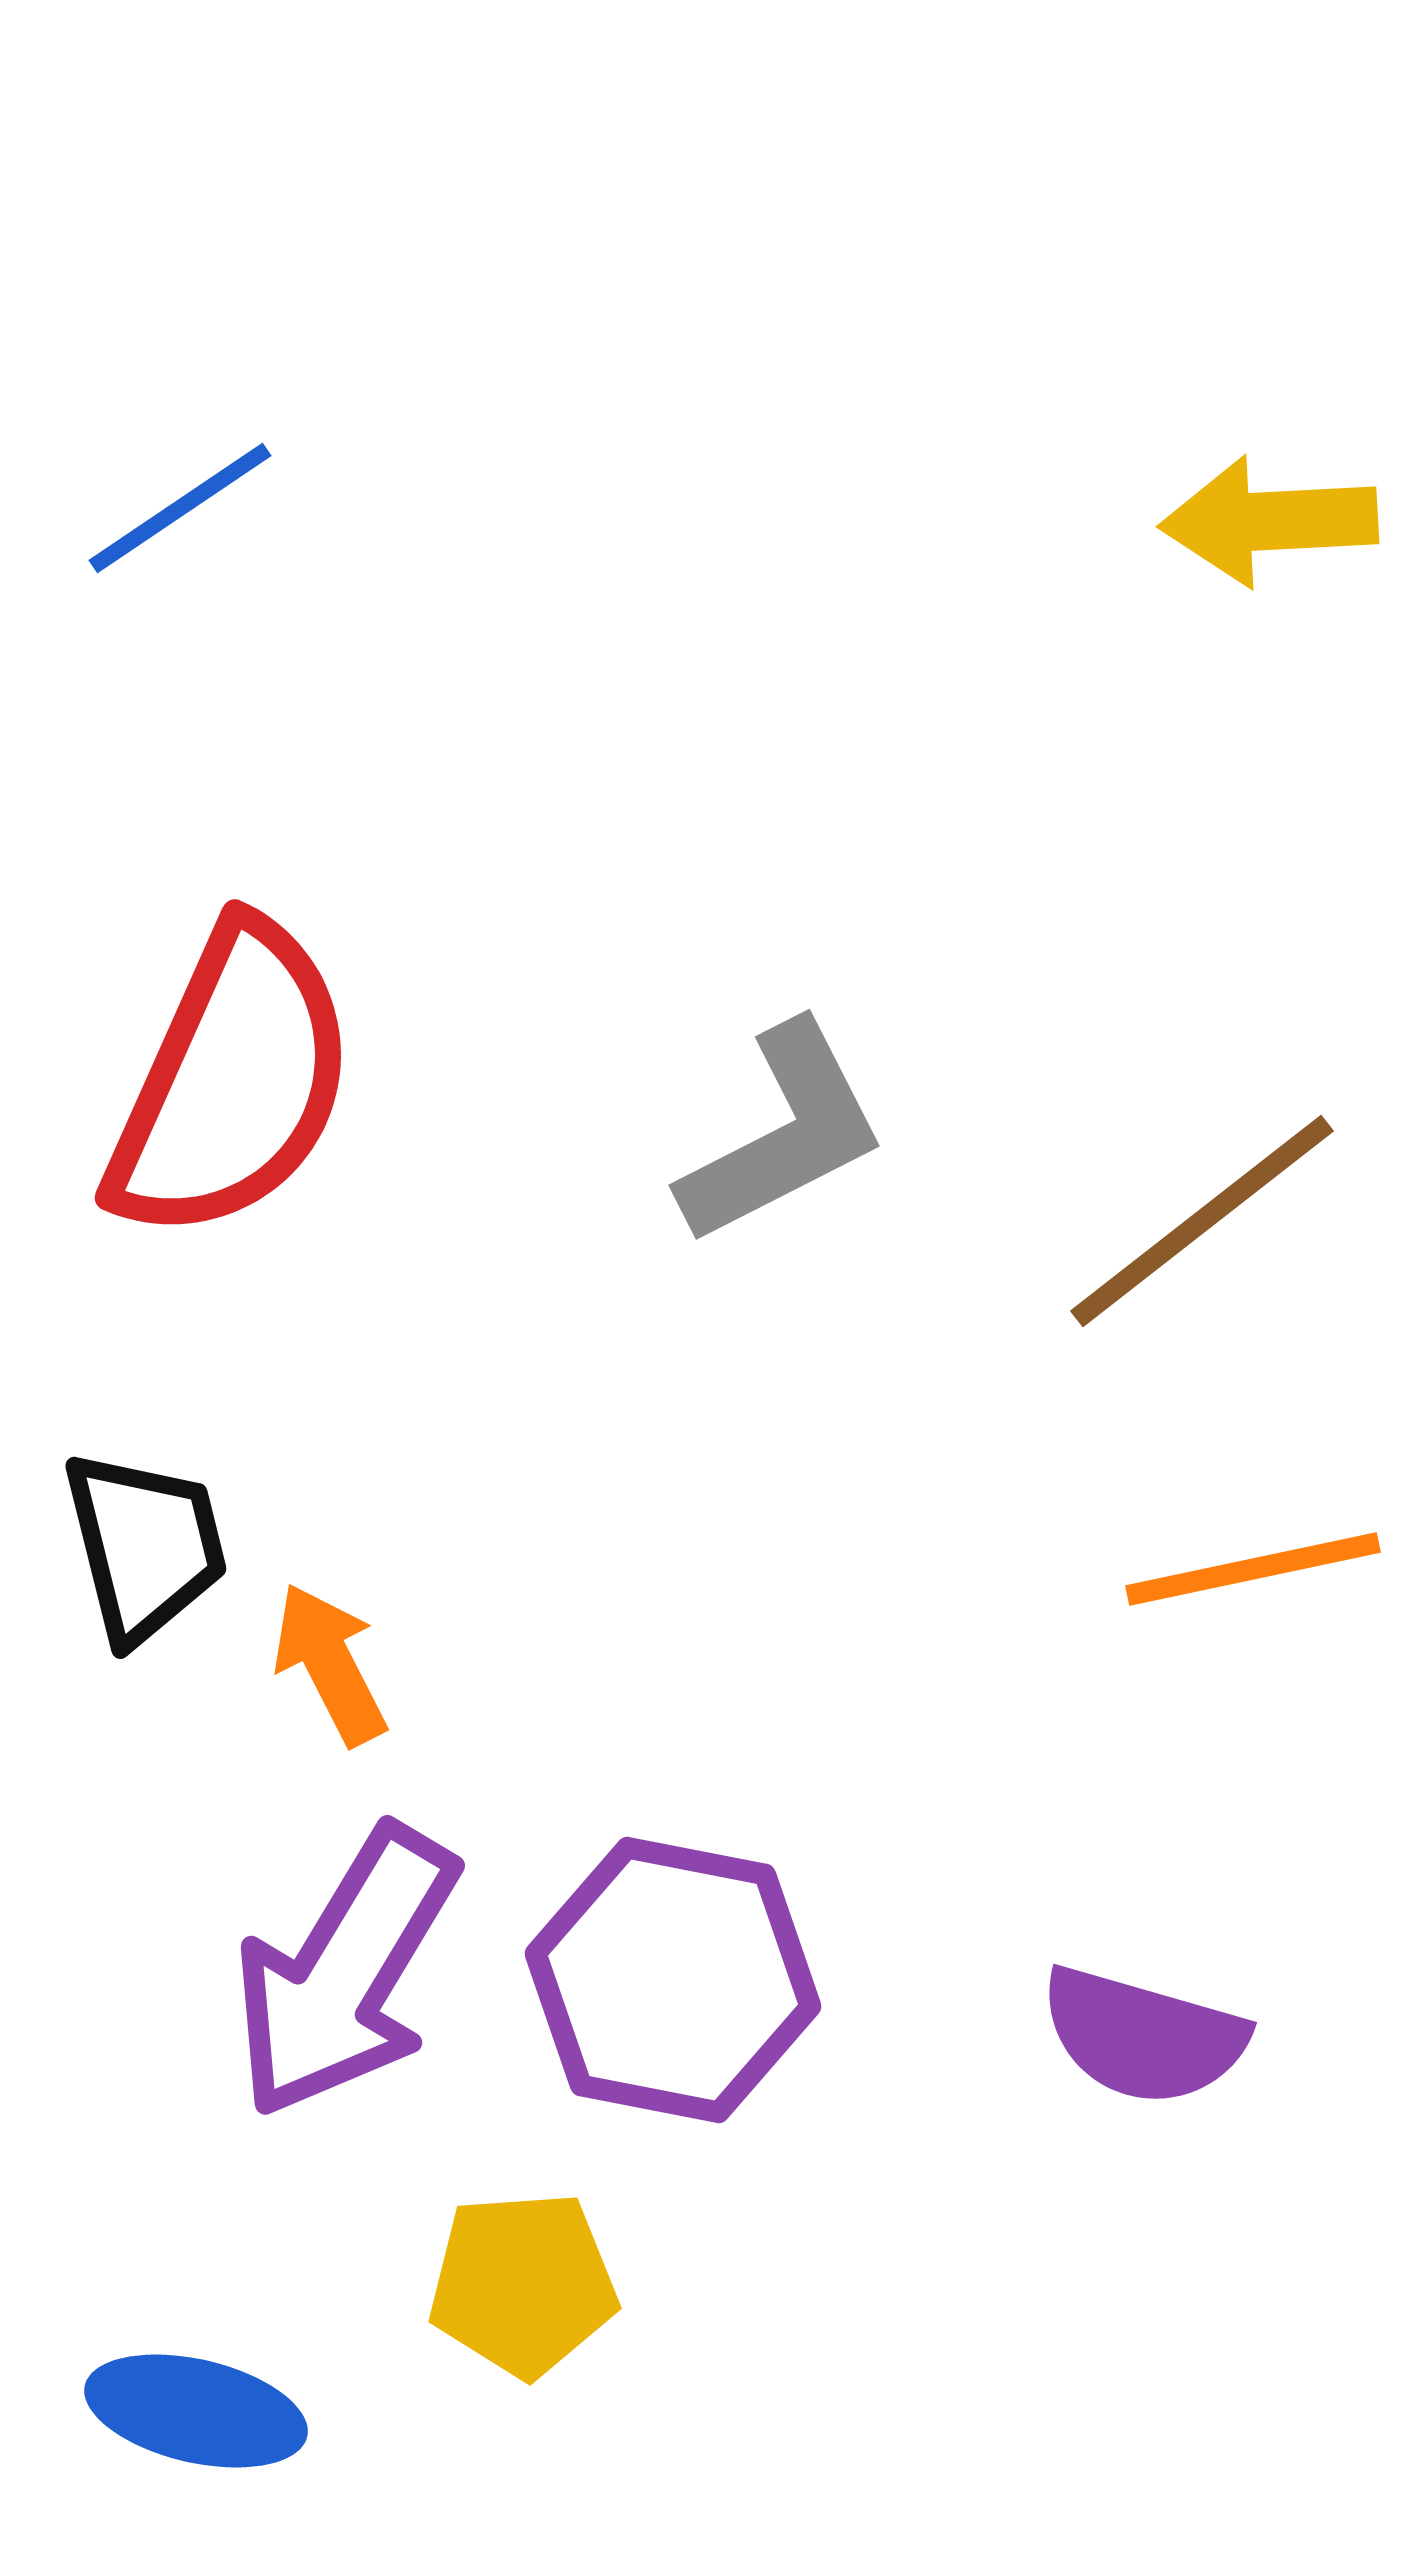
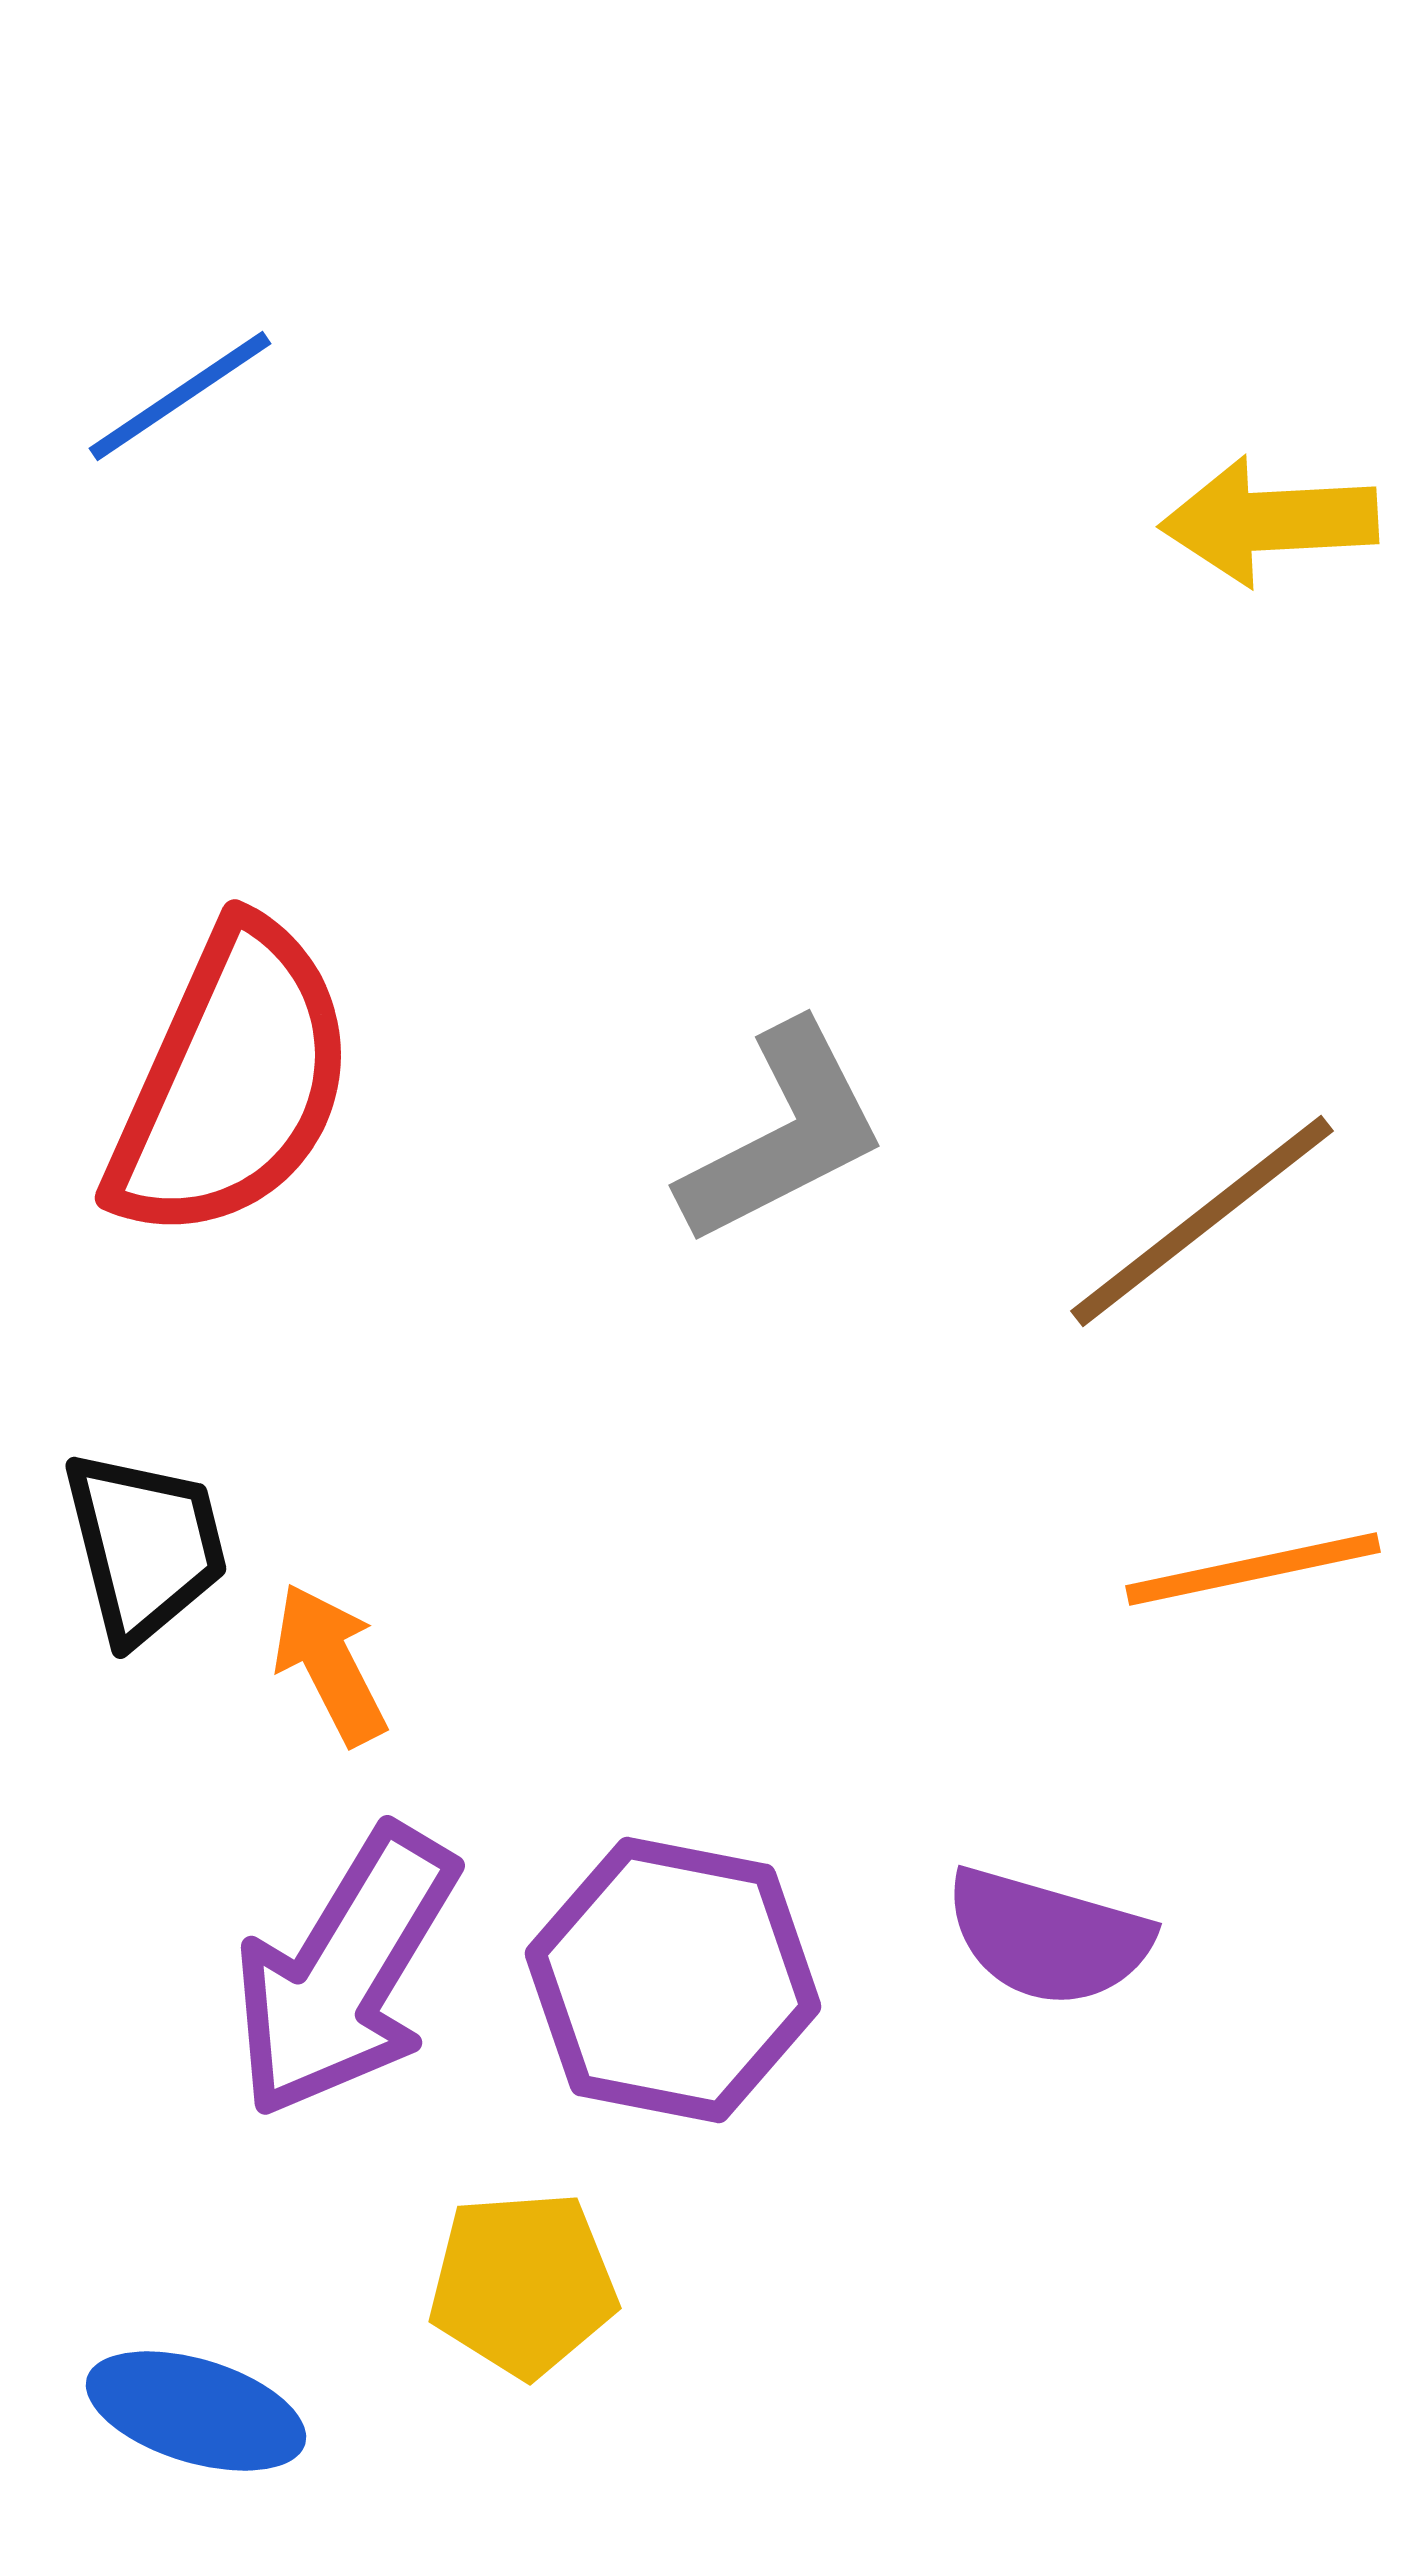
blue line: moved 112 px up
purple semicircle: moved 95 px left, 99 px up
blue ellipse: rotated 4 degrees clockwise
